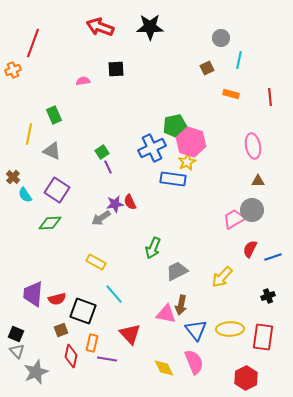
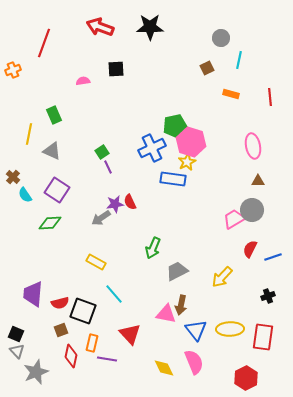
red line at (33, 43): moved 11 px right
red semicircle at (57, 299): moved 3 px right, 4 px down
